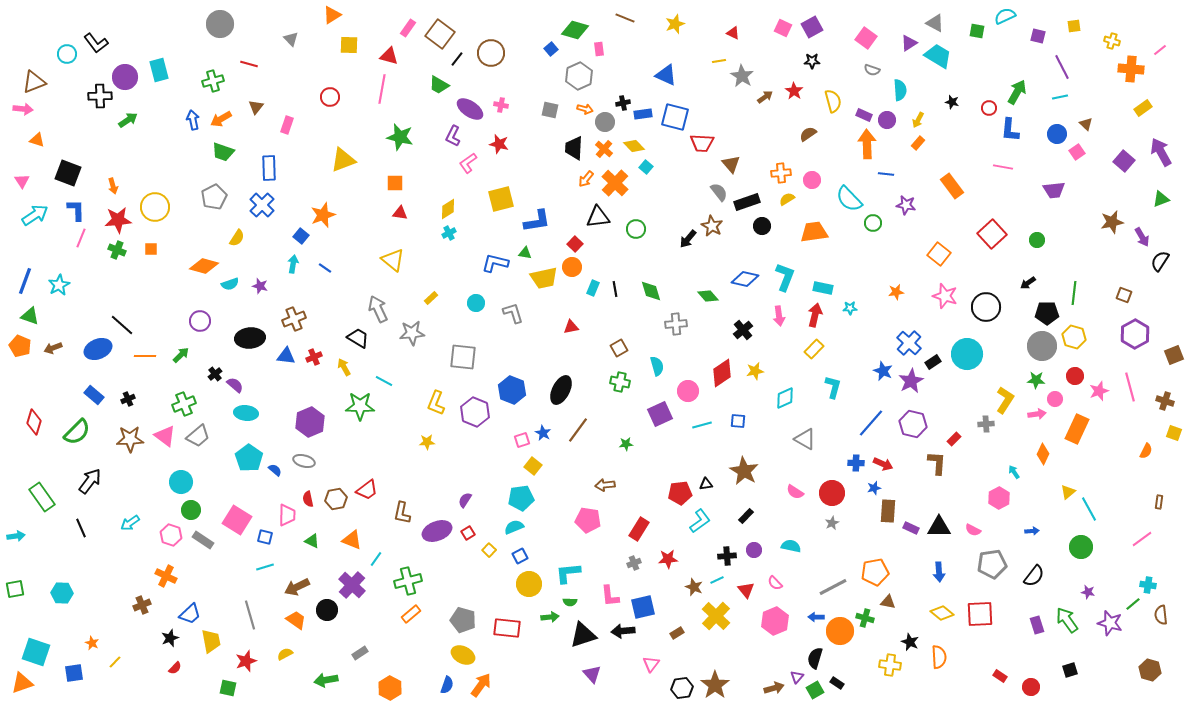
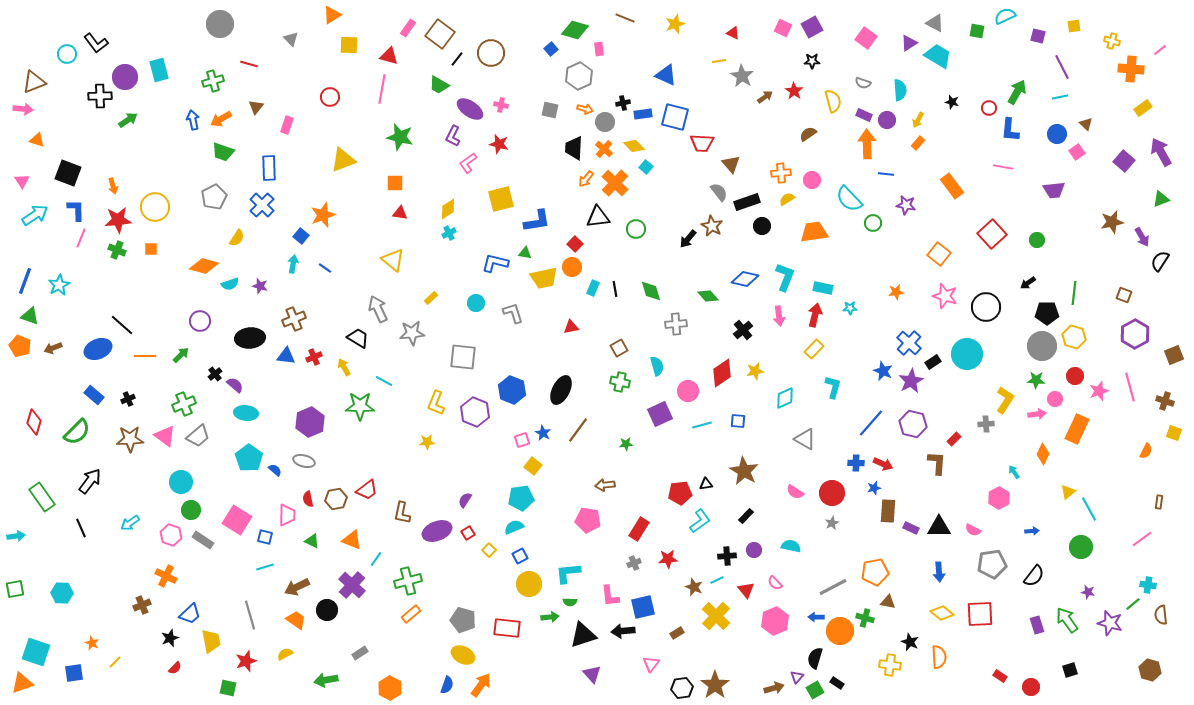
gray semicircle at (872, 70): moved 9 px left, 13 px down
